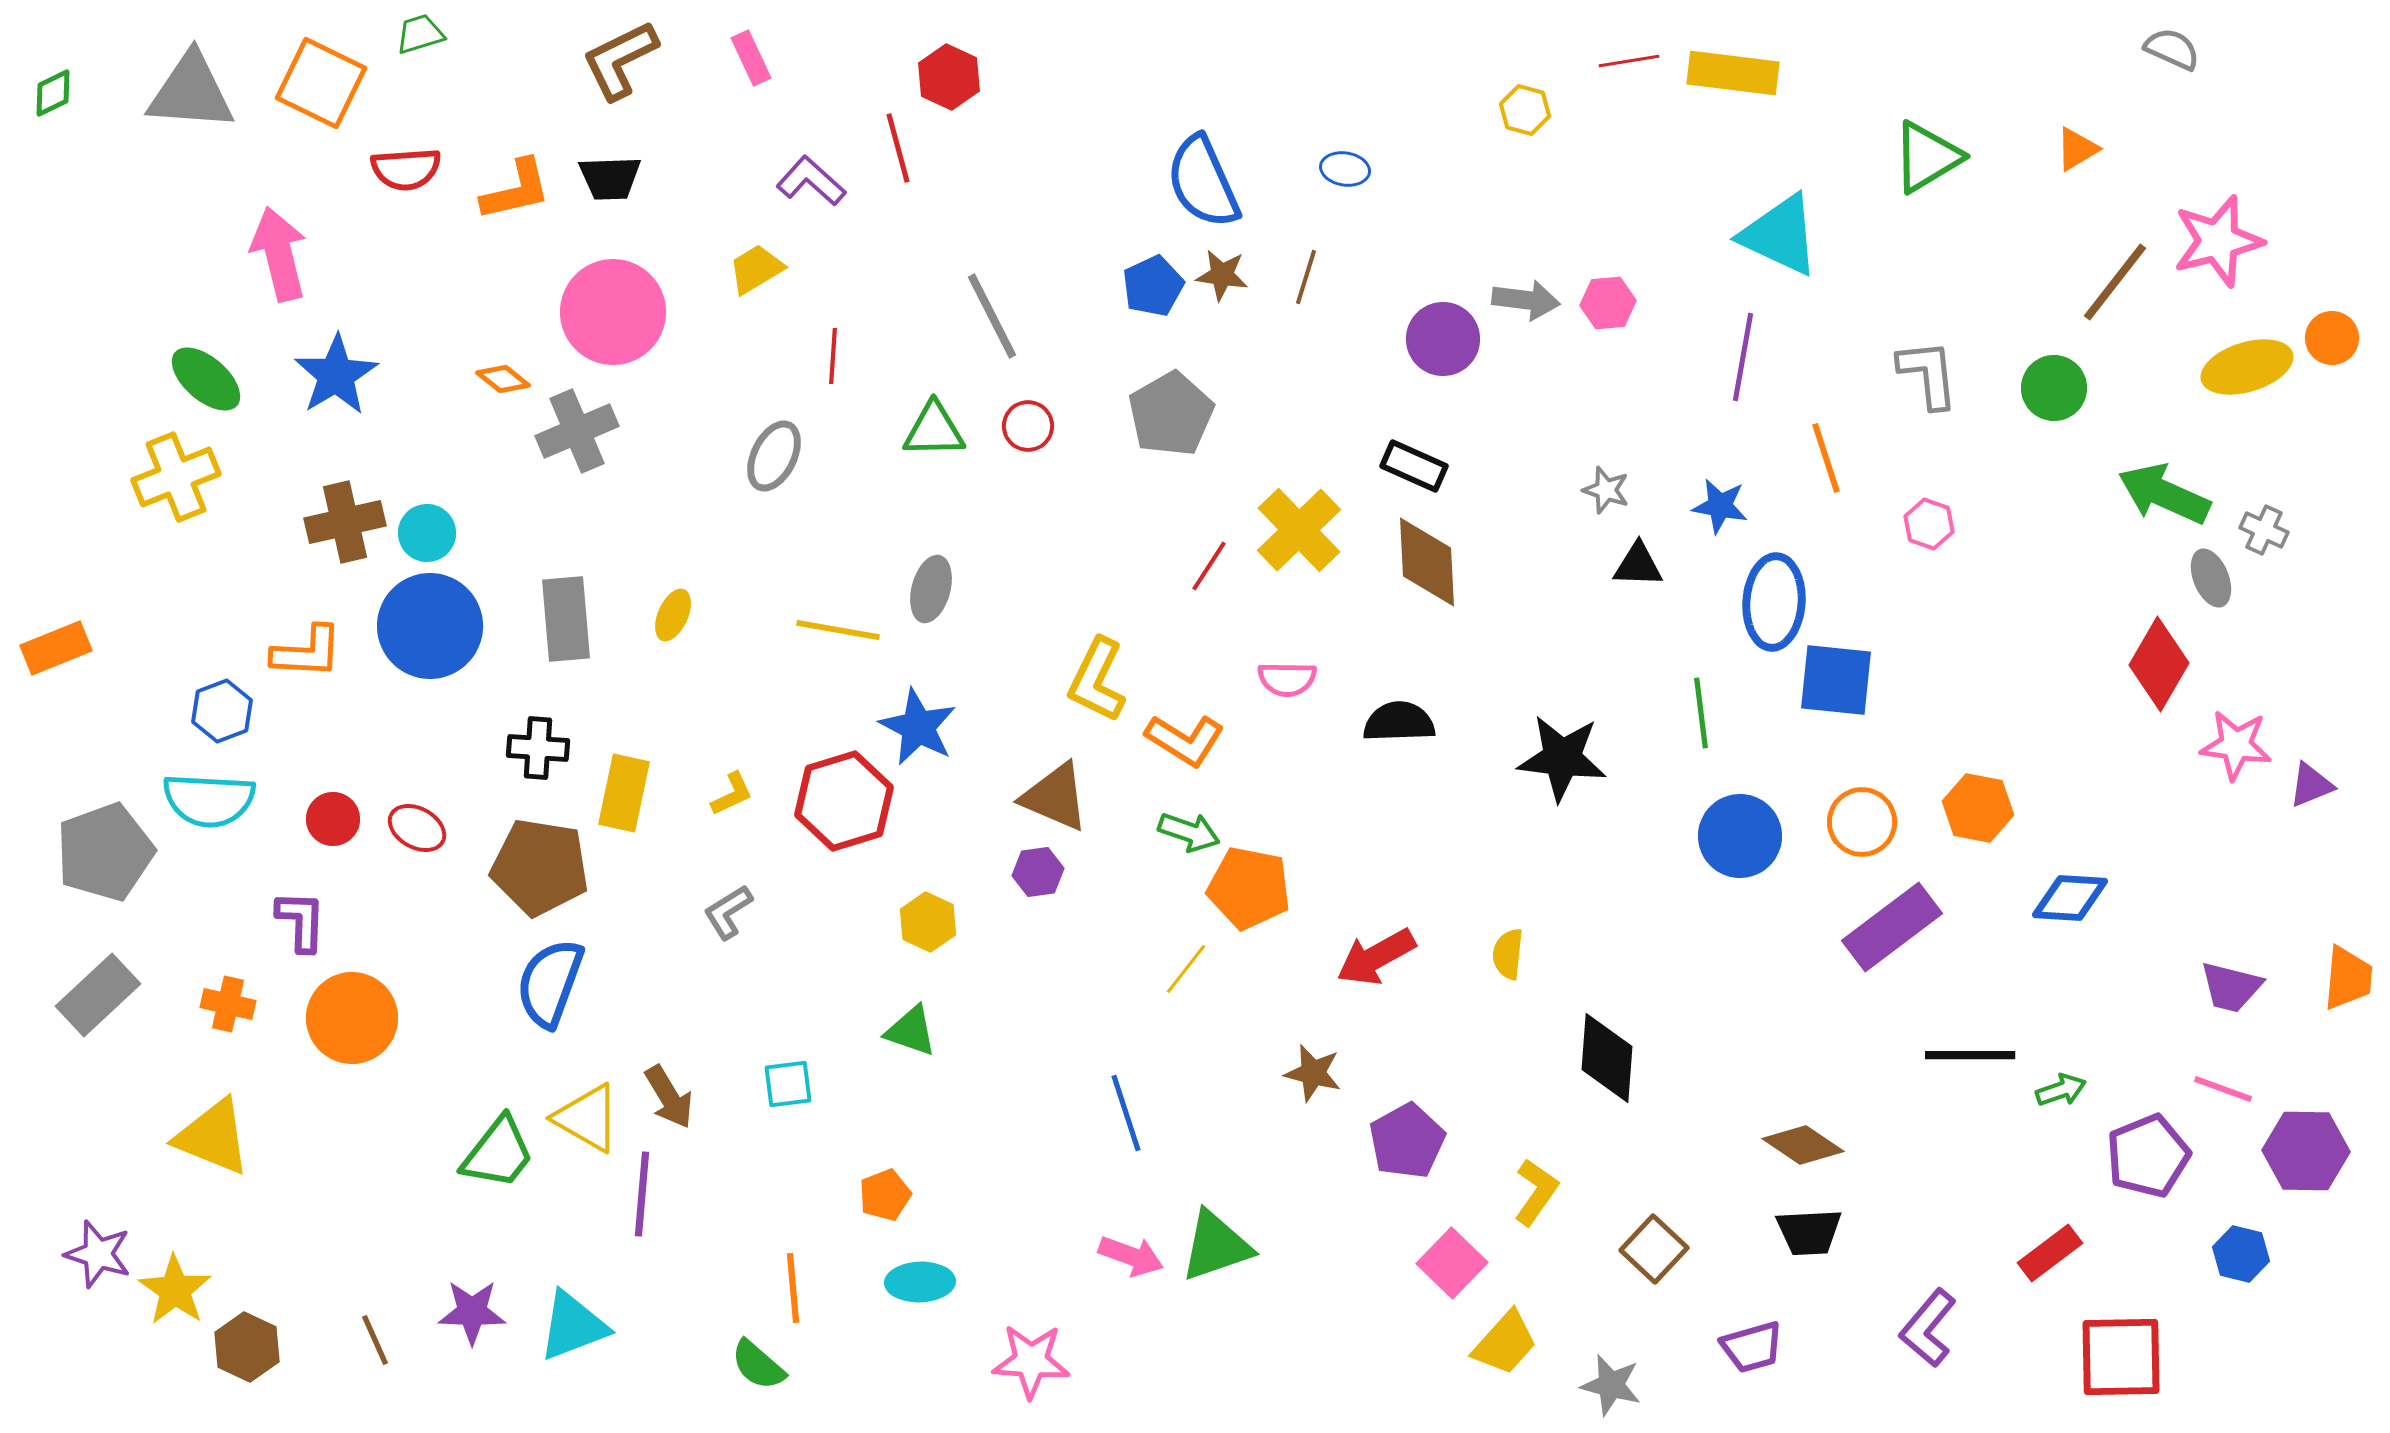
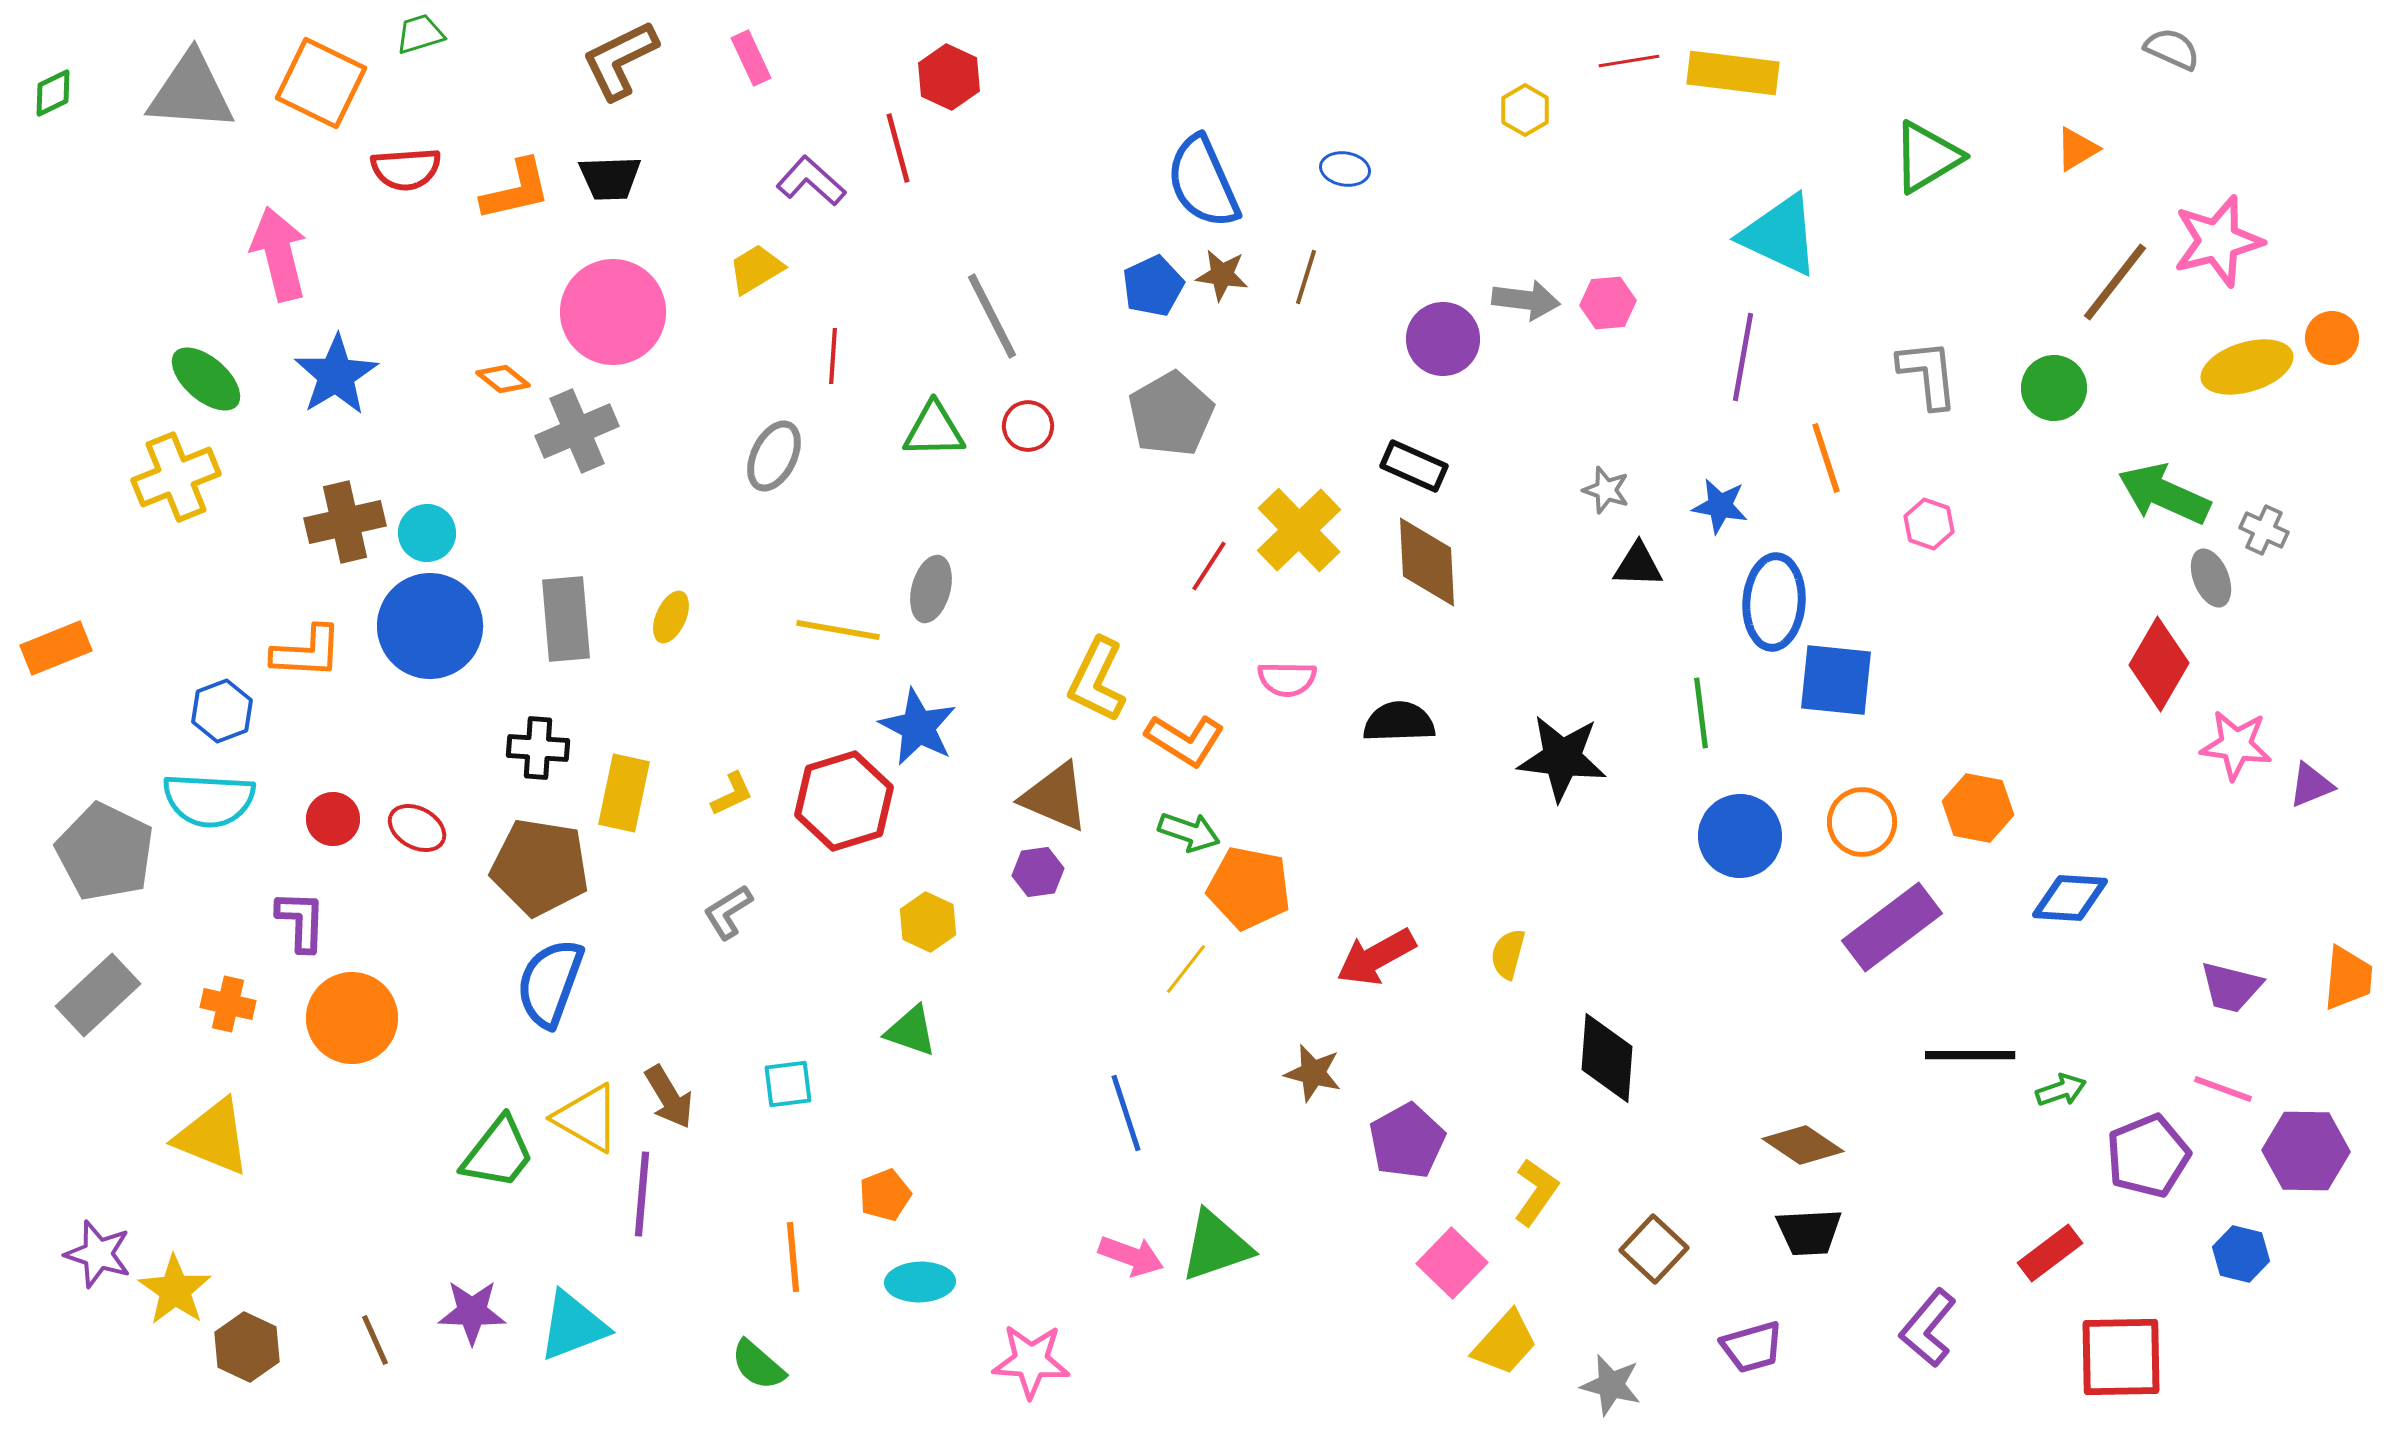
yellow hexagon at (1525, 110): rotated 15 degrees clockwise
yellow ellipse at (673, 615): moved 2 px left, 2 px down
gray pentagon at (105, 852): rotated 26 degrees counterclockwise
yellow semicircle at (1508, 954): rotated 9 degrees clockwise
orange line at (793, 1288): moved 31 px up
